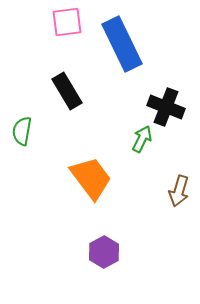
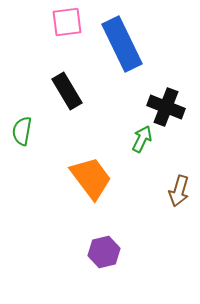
purple hexagon: rotated 16 degrees clockwise
